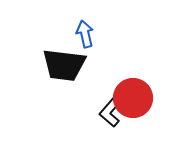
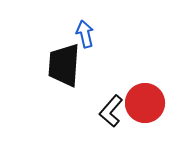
black trapezoid: rotated 87 degrees clockwise
red circle: moved 12 px right, 5 px down
